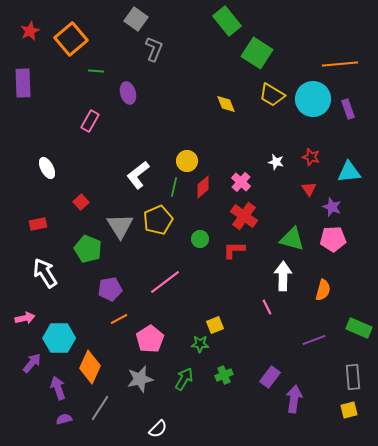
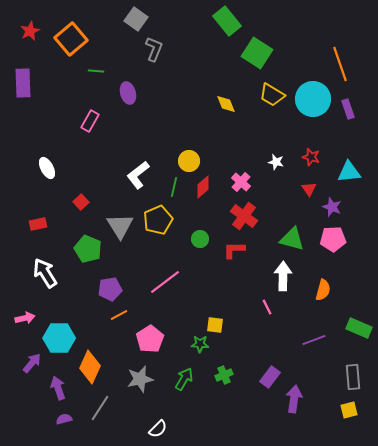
orange line at (340, 64): rotated 76 degrees clockwise
yellow circle at (187, 161): moved 2 px right
orange line at (119, 319): moved 4 px up
yellow square at (215, 325): rotated 30 degrees clockwise
